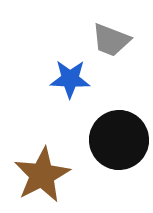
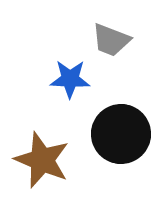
black circle: moved 2 px right, 6 px up
brown star: moved 15 px up; rotated 22 degrees counterclockwise
